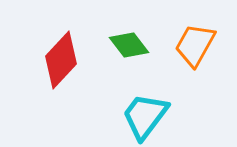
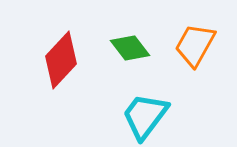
green diamond: moved 1 px right, 3 px down
